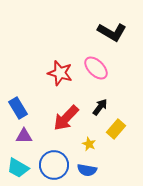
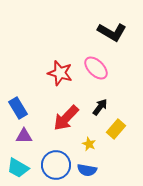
blue circle: moved 2 px right
